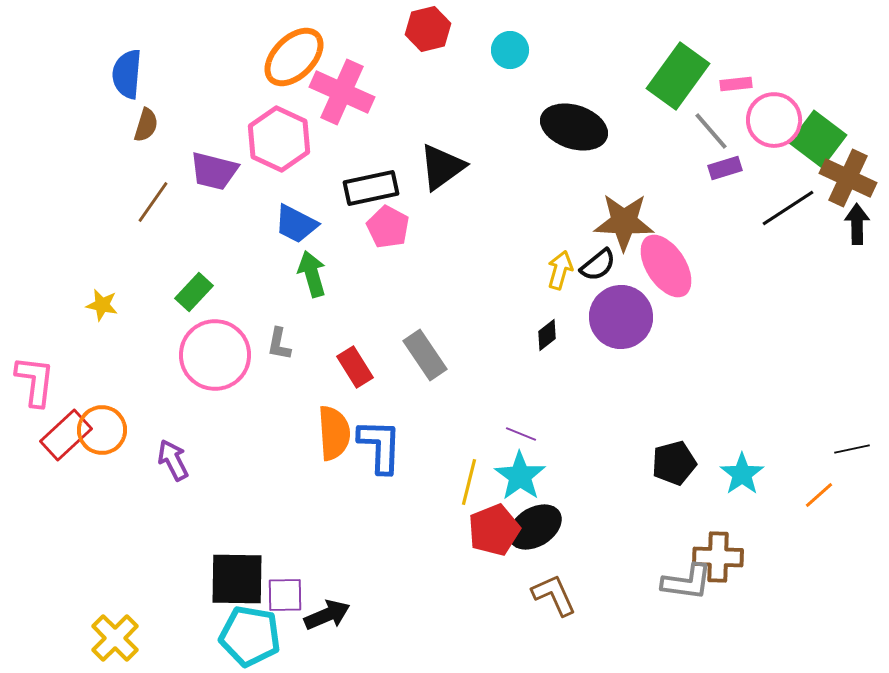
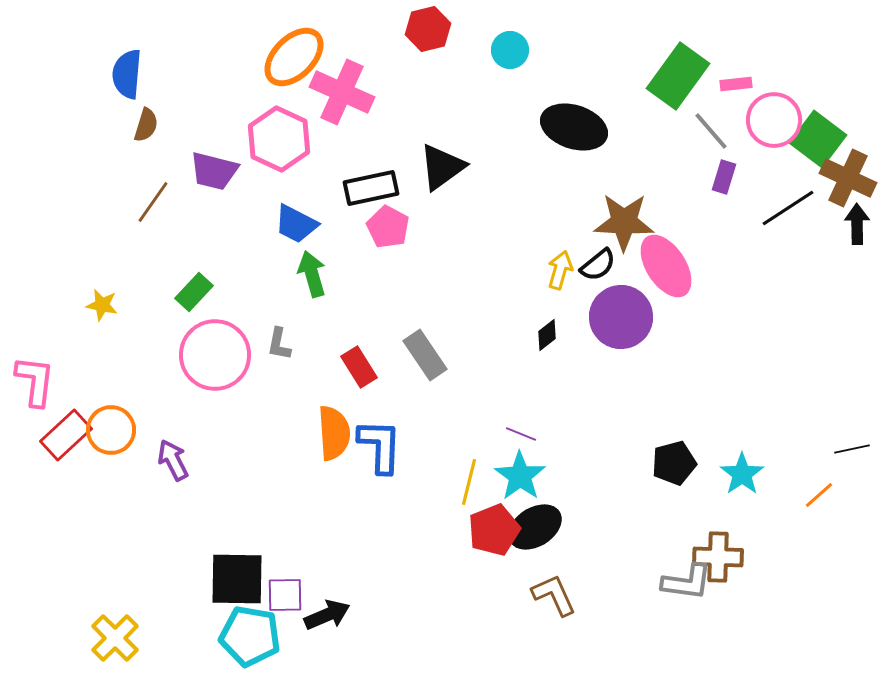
purple rectangle at (725, 168): moved 1 px left, 9 px down; rotated 56 degrees counterclockwise
red rectangle at (355, 367): moved 4 px right
orange circle at (102, 430): moved 9 px right
